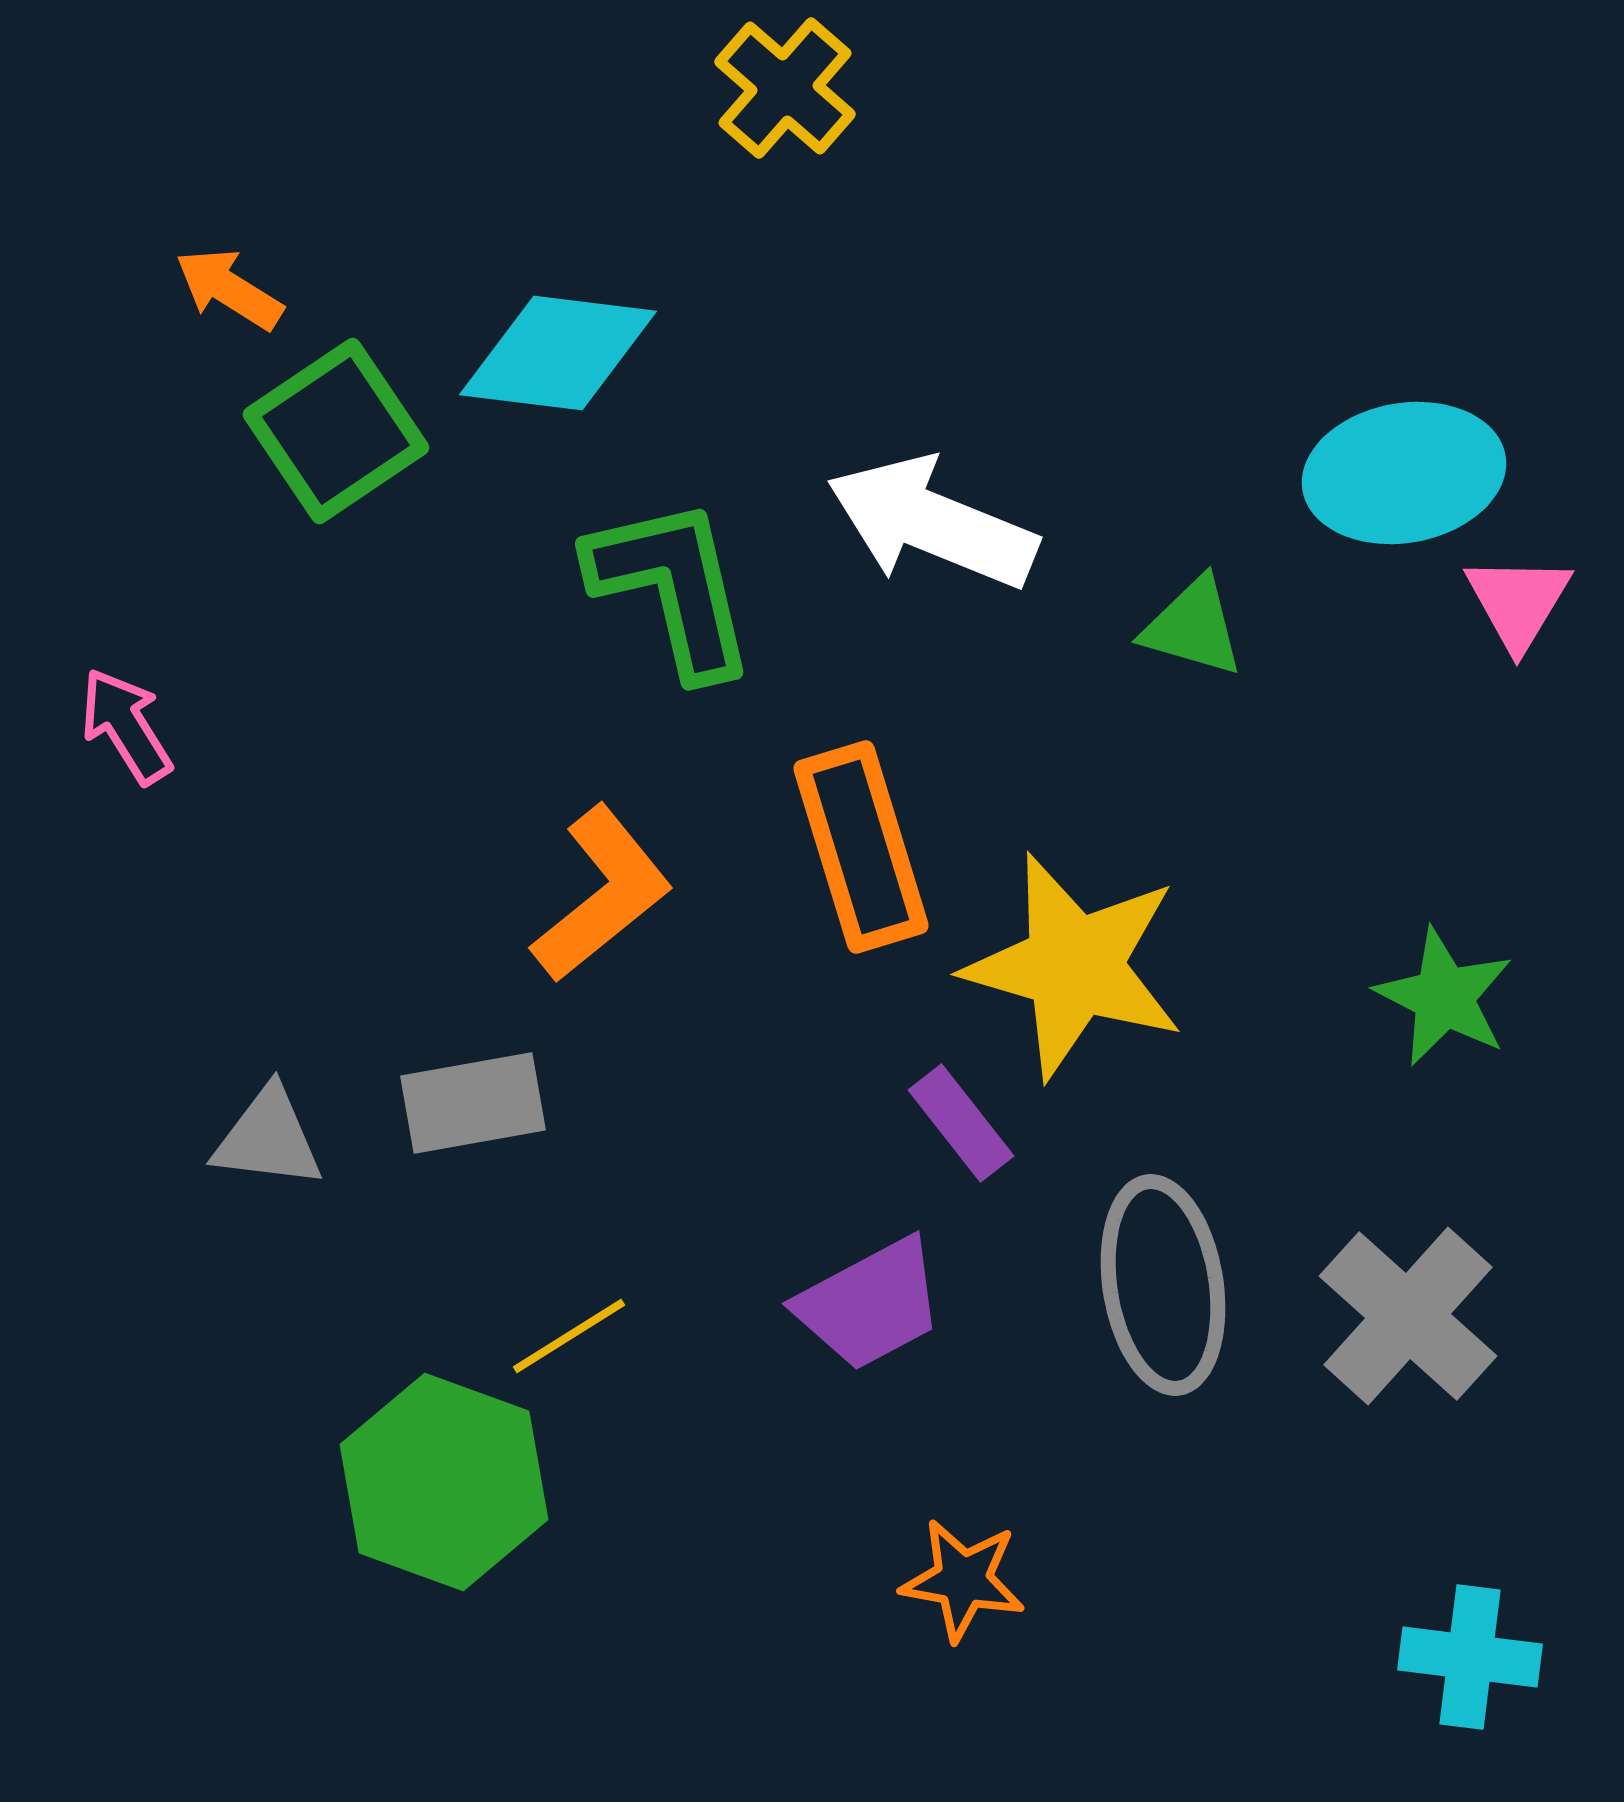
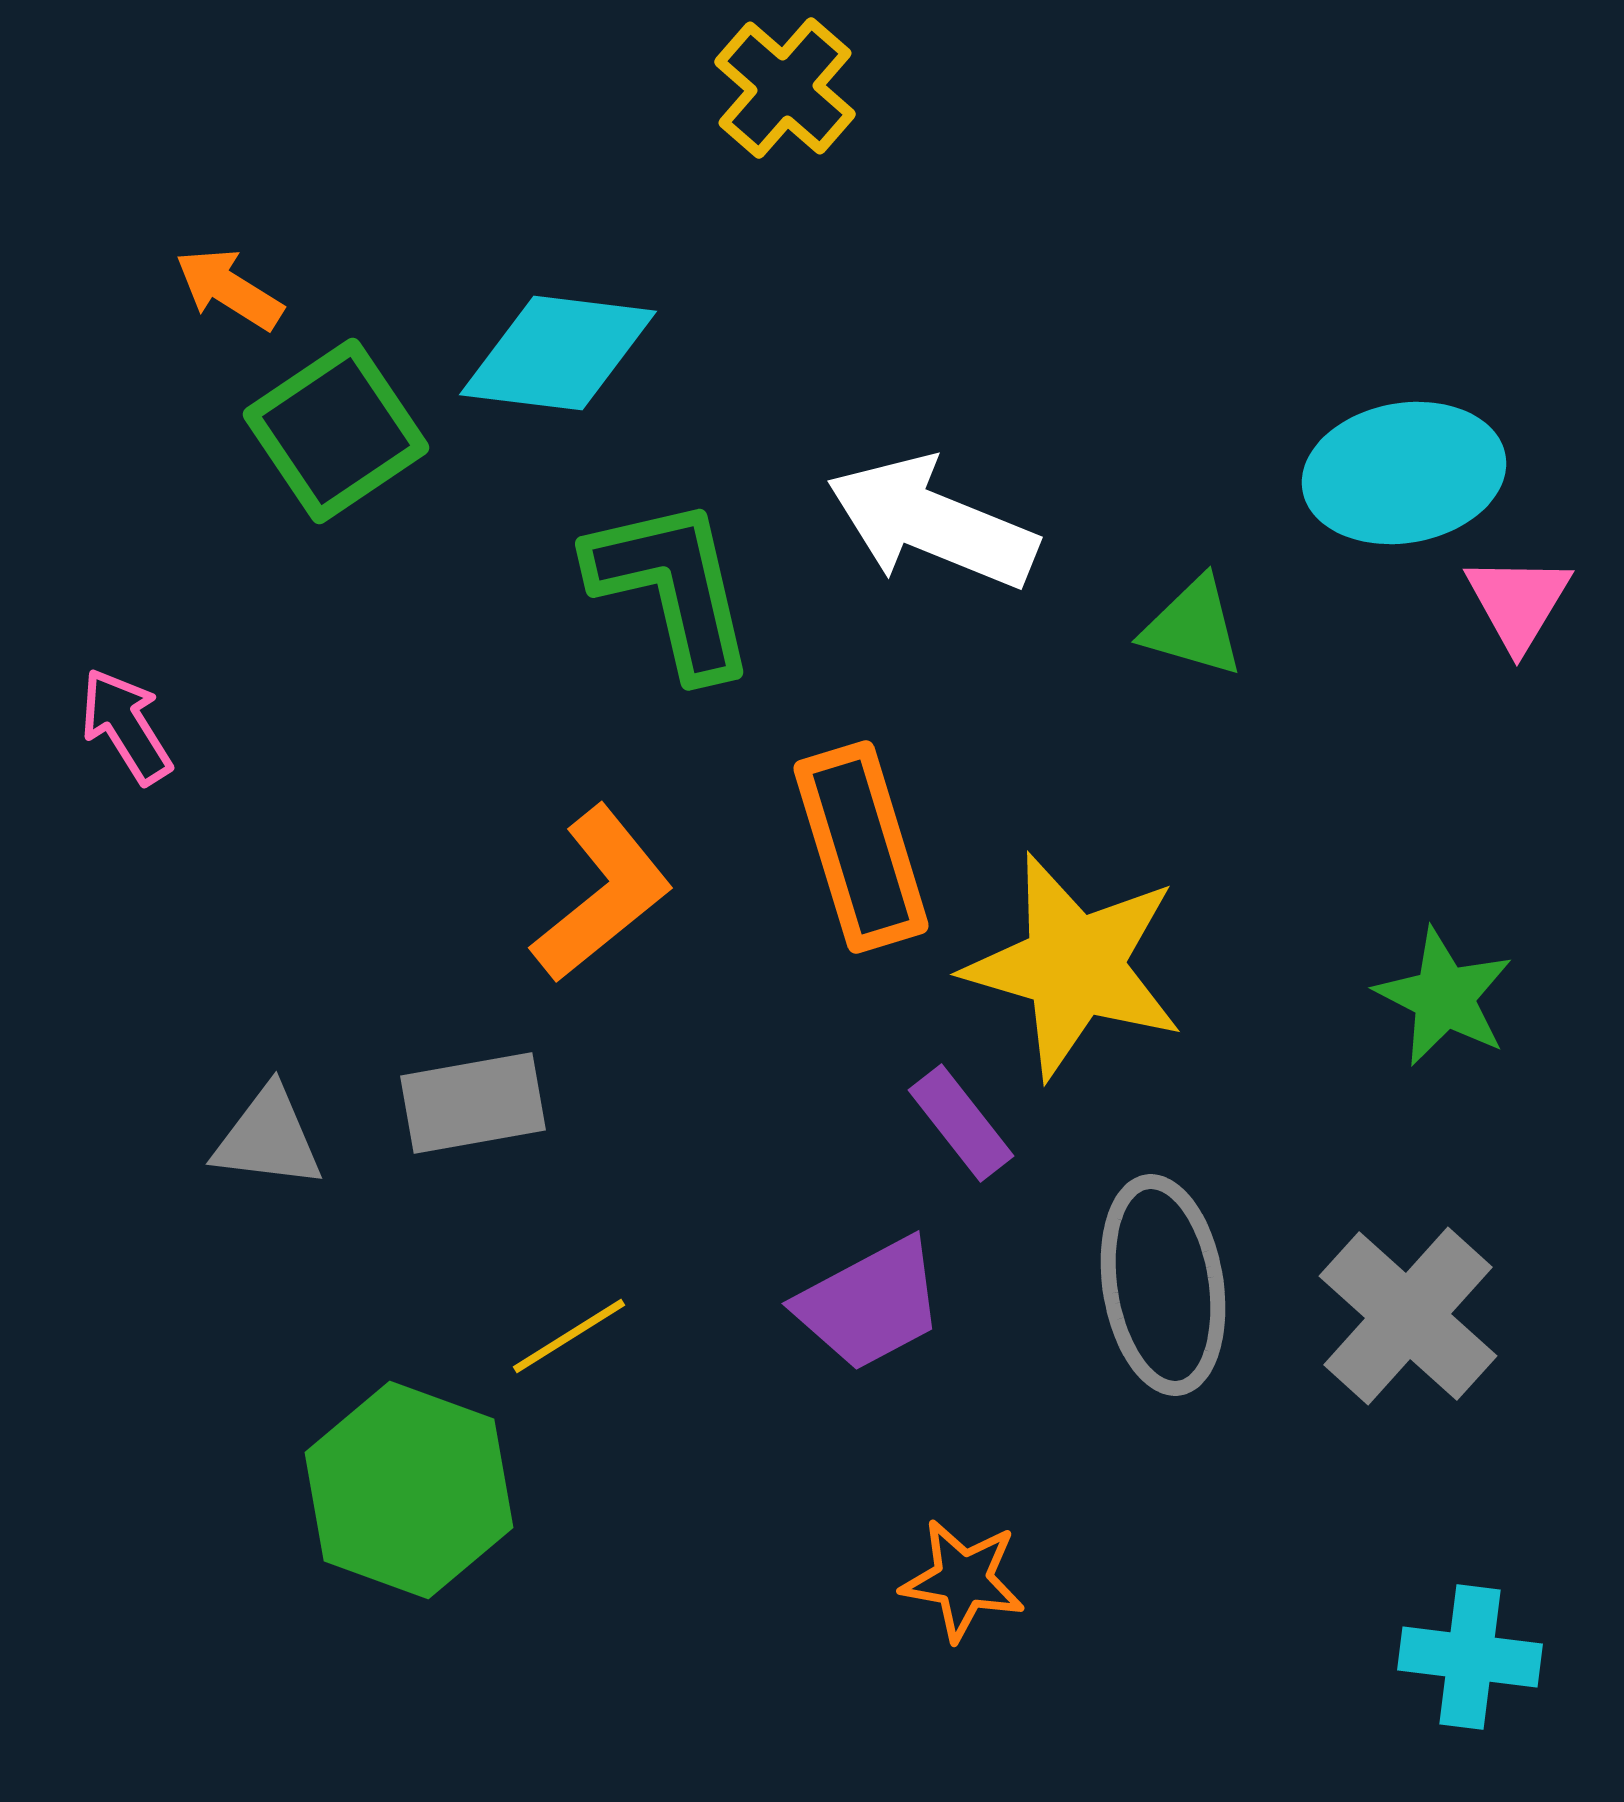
green hexagon: moved 35 px left, 8 px down
